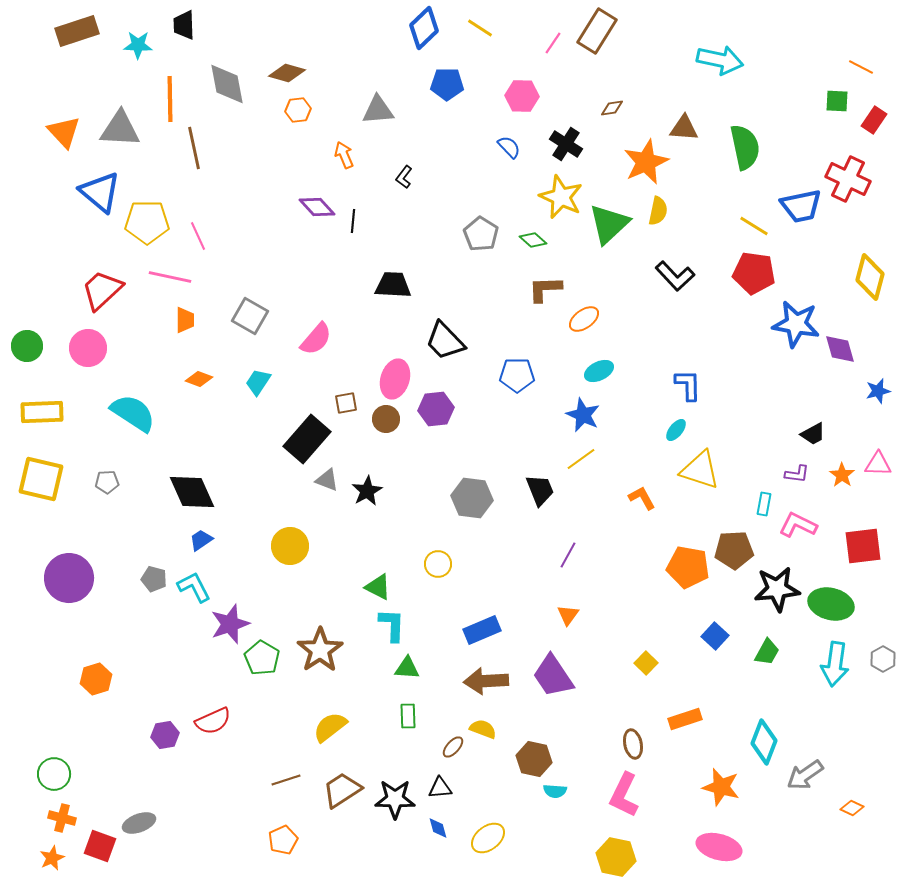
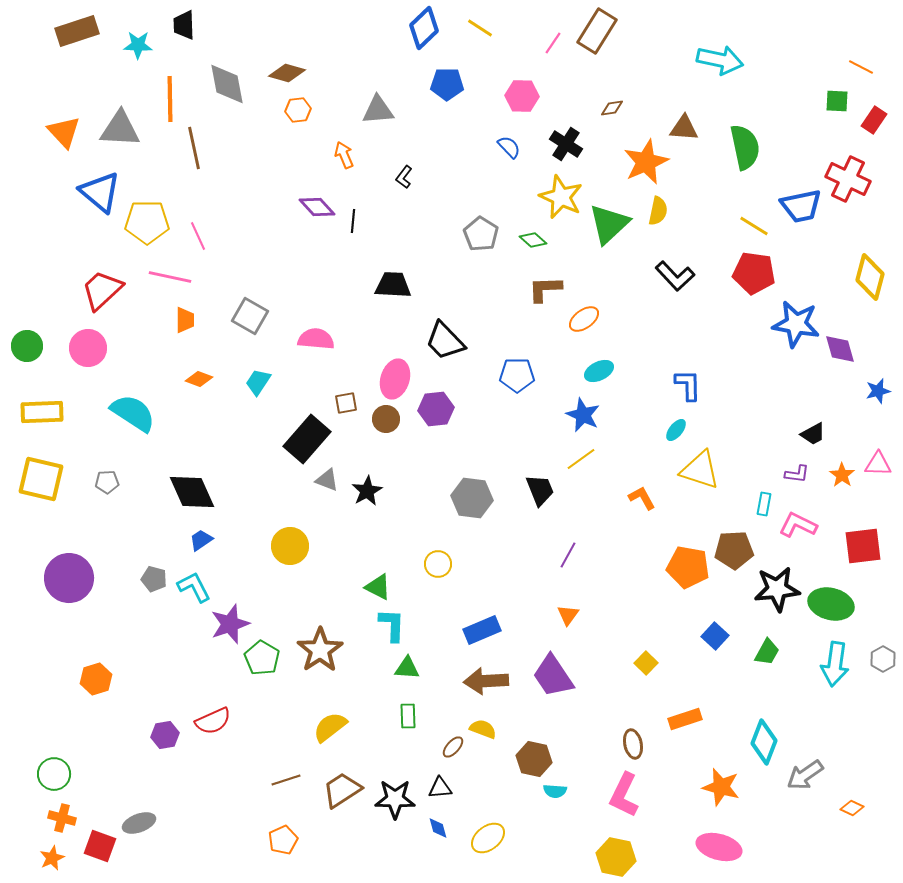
pink semicircle at (316, 339): rotated 126 degrees counterclockwise
